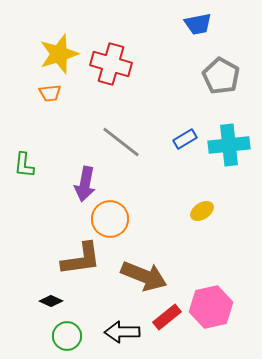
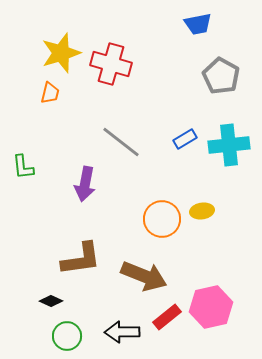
yellow star: moved 2 px right, 1 px up
orange trapezoid: rotated 70 degrees counterclockwise
green L-shape: moved 1 px left, 2 px down; rotated 12 degrees counterclockwise
yellow ellipse: rotated 25 degrees clockwise
orange circle: moved 52 px right
